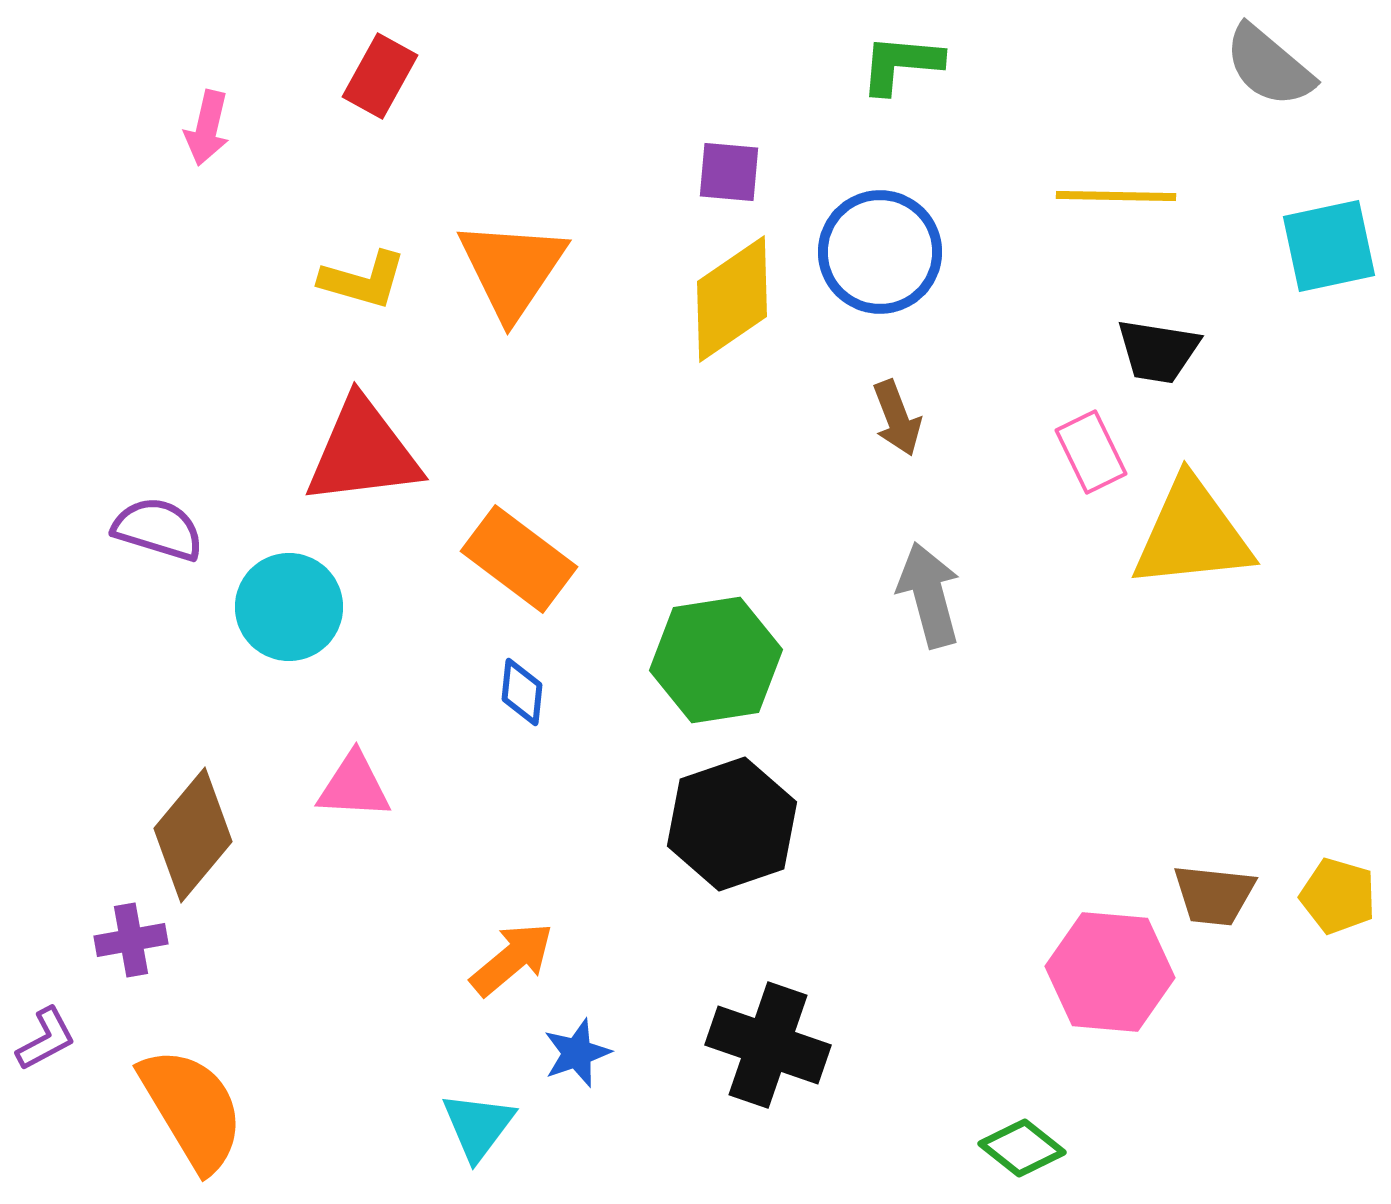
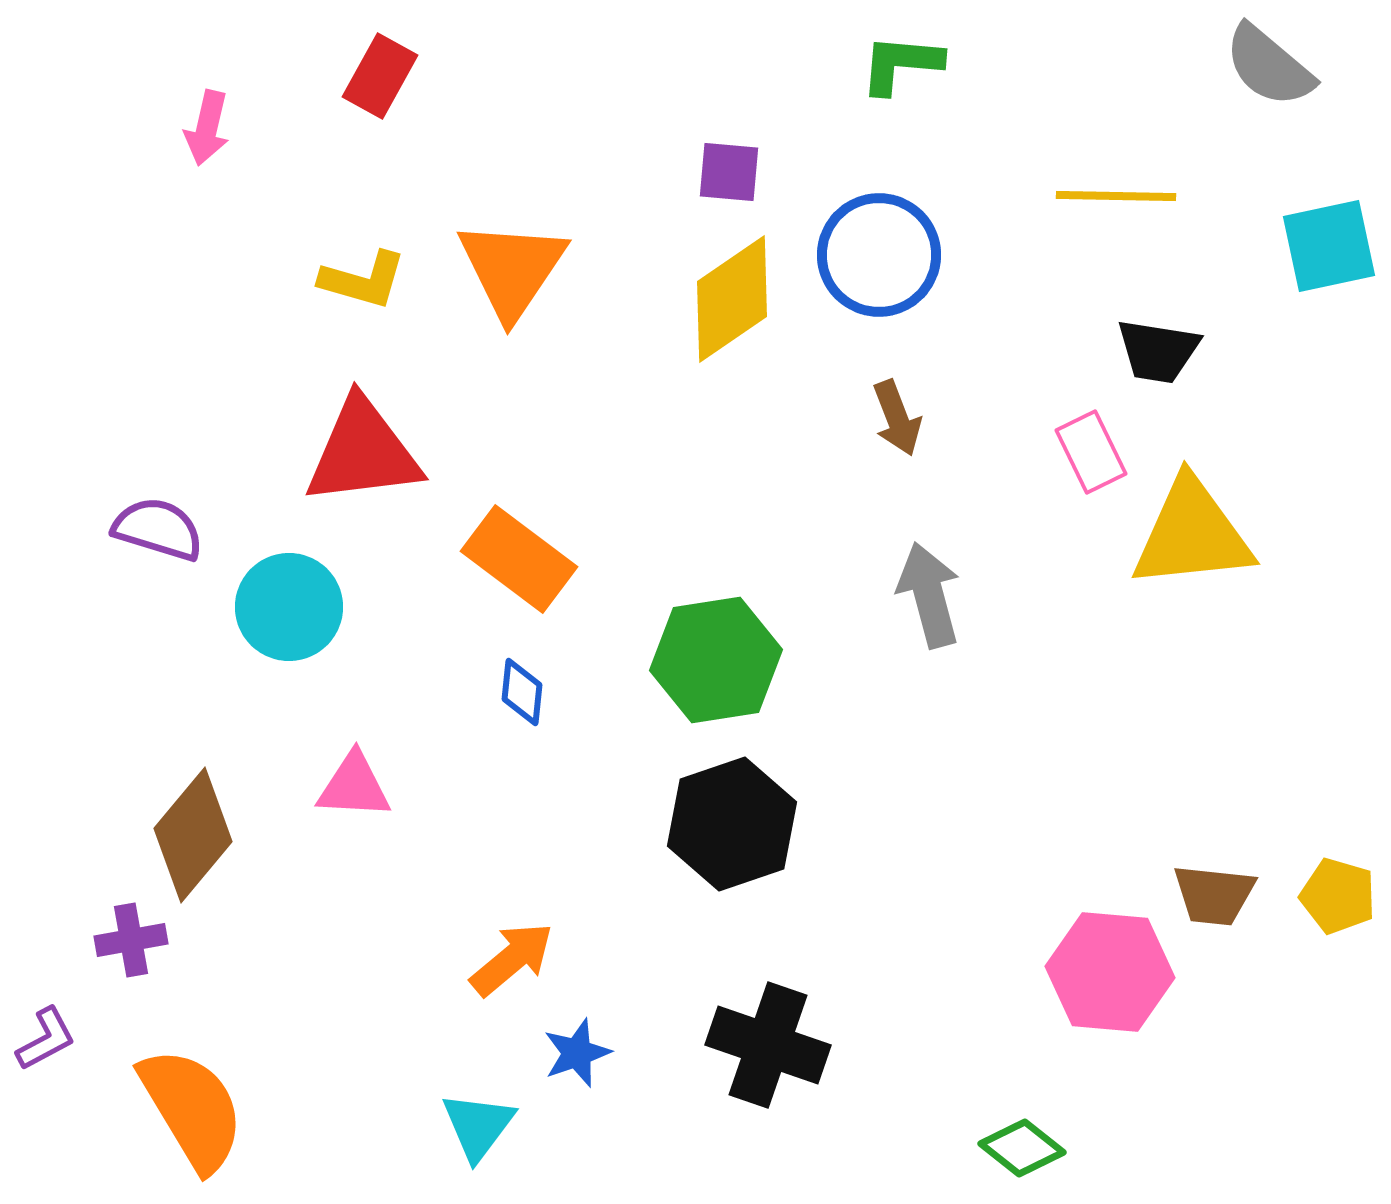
blue circle: moved 1 px left, 3 px down
